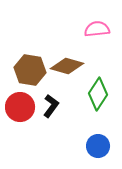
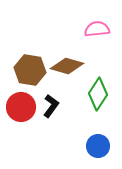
red circle: moved 1 px right
